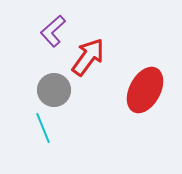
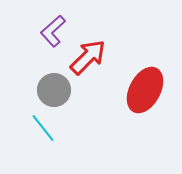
red arrow: rotated 9 degrees clockwise
cyan line: rotated 16 degrees counterclockwise
